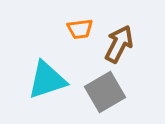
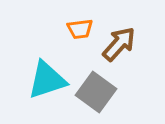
brown arrow: rotated 15 degrees clockwise
gray square: moved 9 px left; rotated 24 degrees counterclockwise
